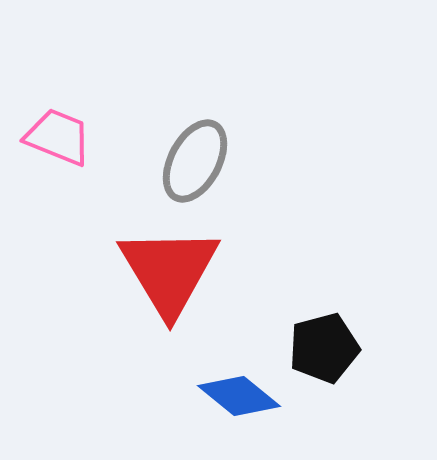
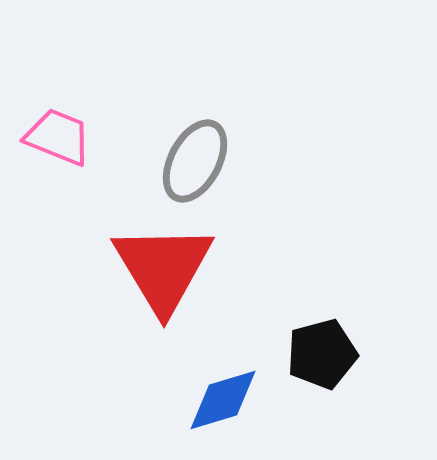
red triangle: moved 6 px left, 3 px up
black pentagon: moved 2 px left, 6 px down
blue diamond: moved 16 px left, 4 px down; rotated 56 degrees counterclockwise
